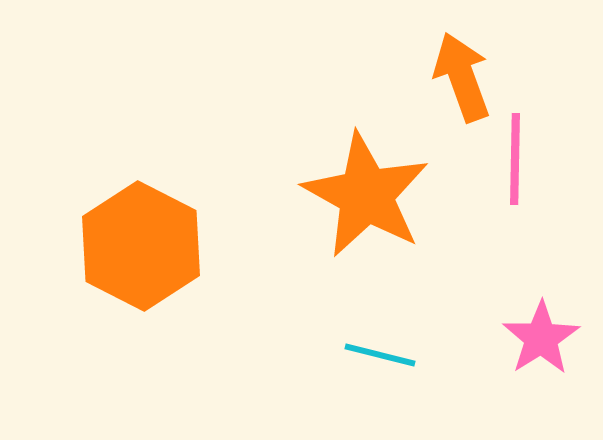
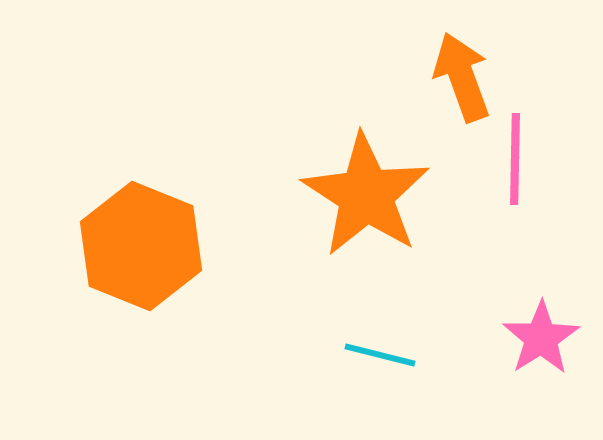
orange star: rotated 4 degrees clockwise
orange hexagon: rotated 5 degrees counterclockwise
